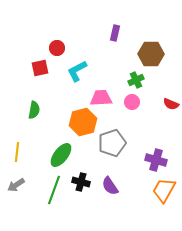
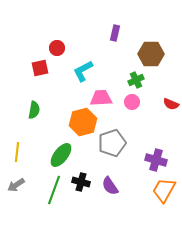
cyan L-shape: moved 6 px right
